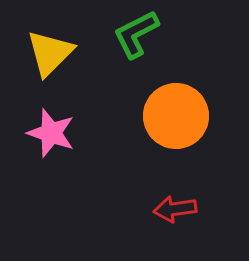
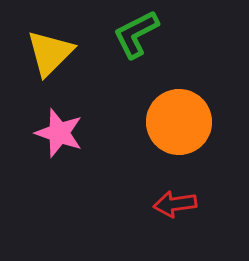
orange circle: moved 3 px right, 6 px down
pink star: moved 8 px right
red arrow: moved 5 px up
